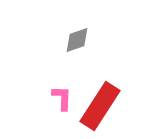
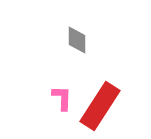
gray diamond: rotated 72 degrees counterclockwise
